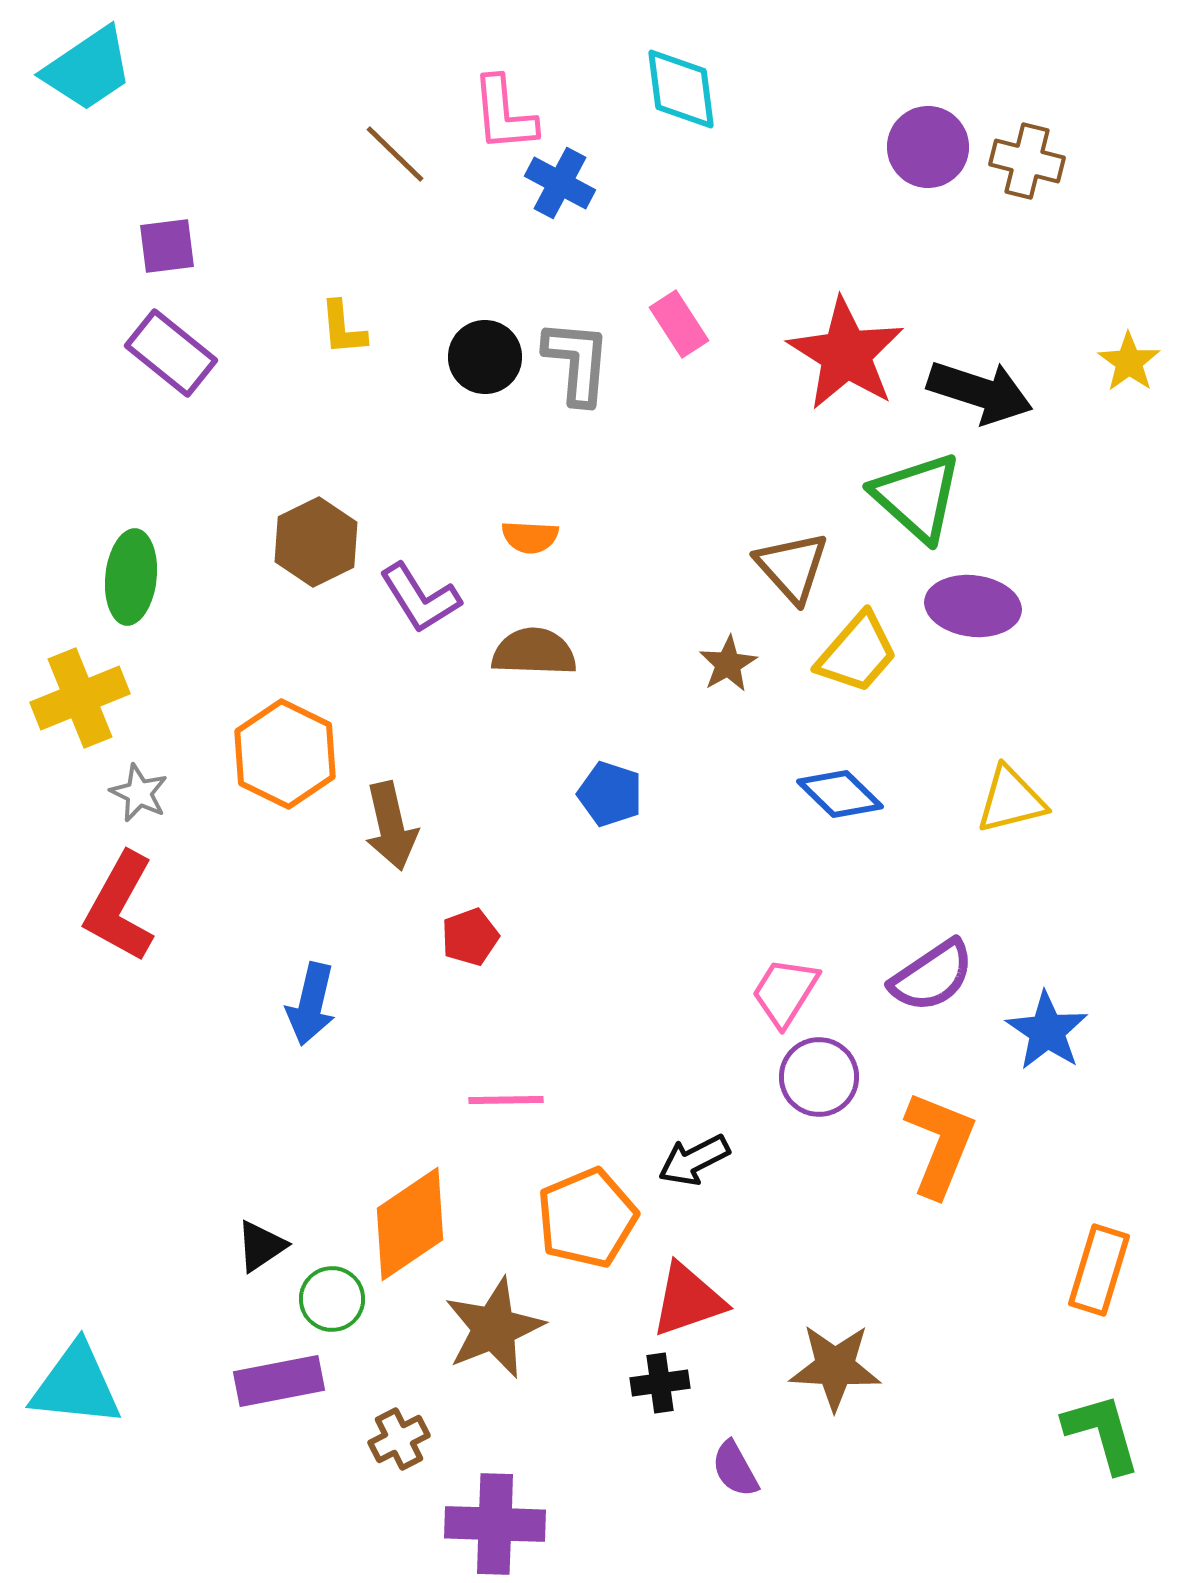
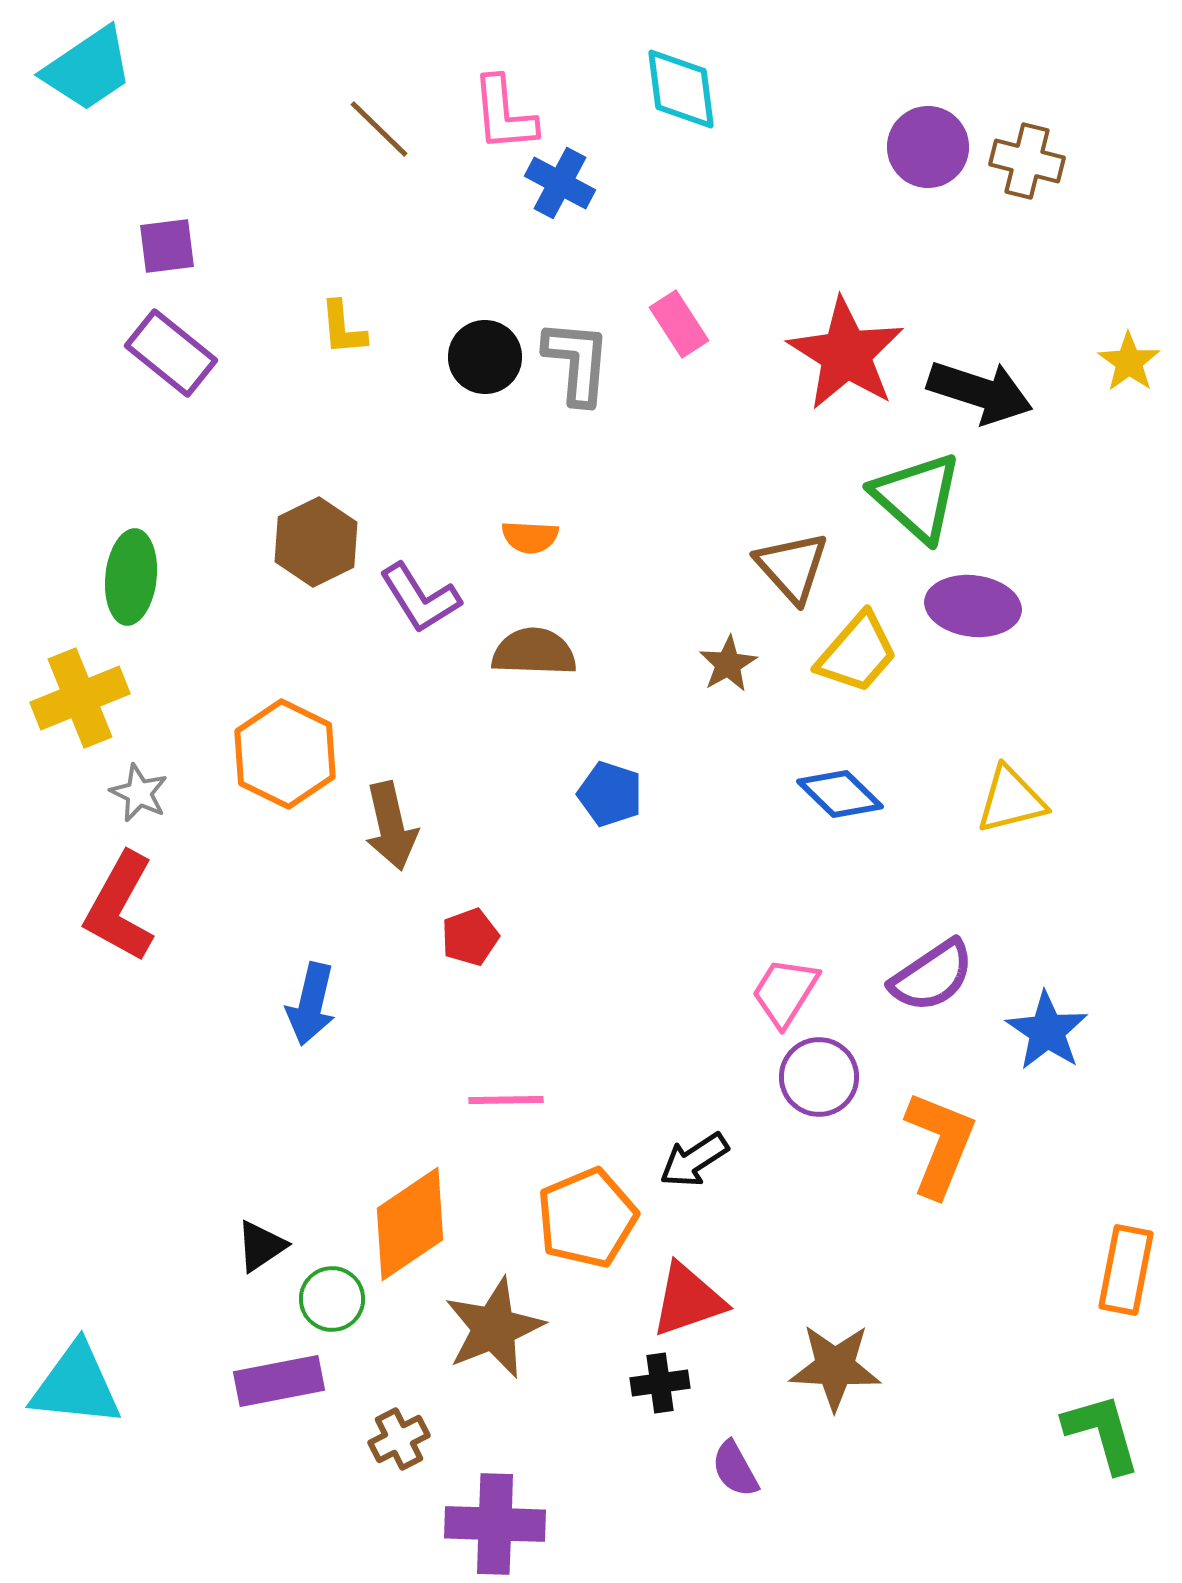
brown line at (395, 154): moved 16 px left, 25 px up
black arrow at (694, 1160): rotated 6 degrees counterclockwise
orange rectangle at (1099, 1270): moved 27 px right; rotated 6 degrees counterclockwise
